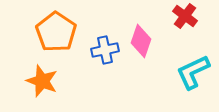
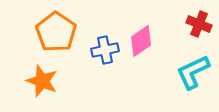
red cross: moved 14 px right, 8 px down; rotated 15 degrees counterclockwise
pink diamond: rotated 36 degrees clockwise
